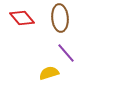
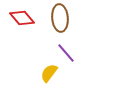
yellow semicircle: rotated 36 degrees counterclockwise
